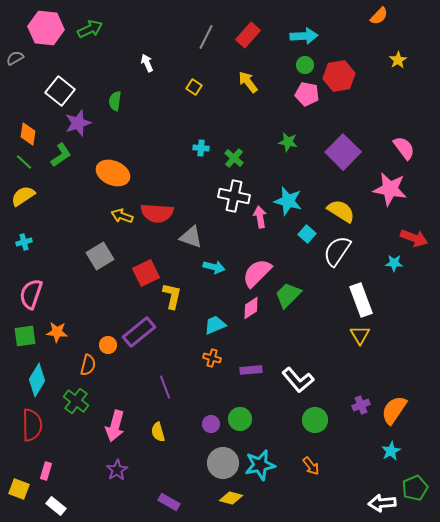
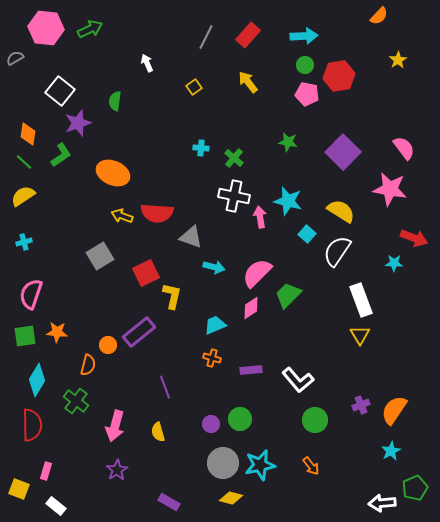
yellow square at (194, 87): rotated 21 degrees clockwise
